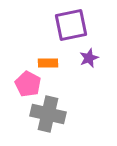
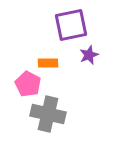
purple star: moved 3 px up
